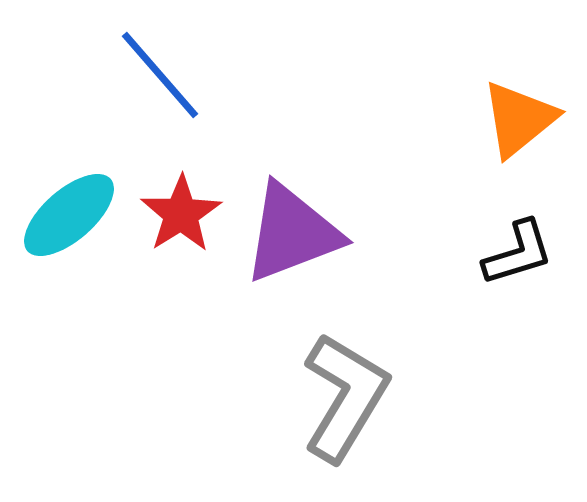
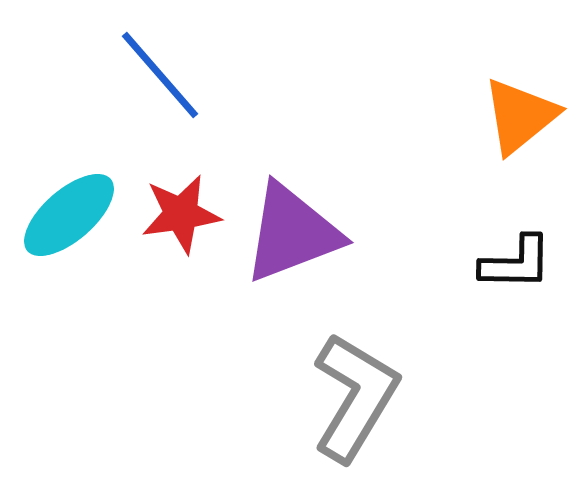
orange triangle: moved 1 px right, 3 px up
red star: rotated 24 degrees clockwise
black L-shape: moved 2 px left, 10 px down; rotated 18 degrees clockwise
gray L-shape: moved 10 px right
